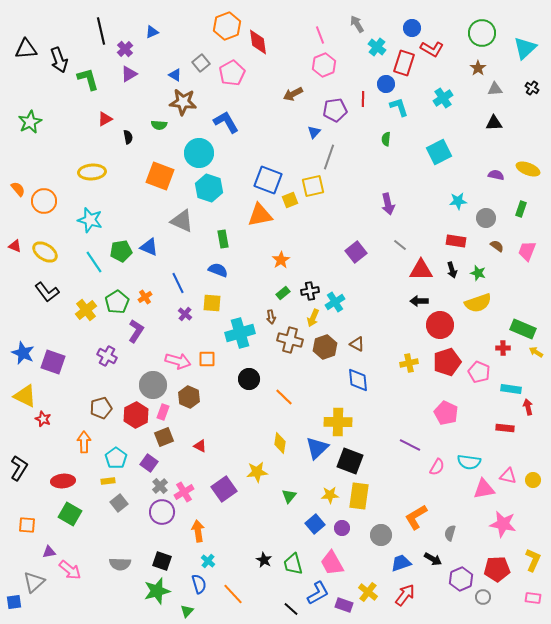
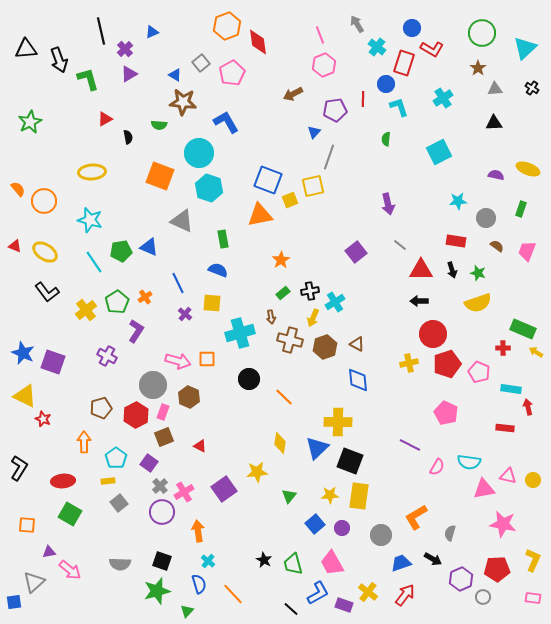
red circle at (440, 325): moved 7 px left, 9 px down
red pentagon at (447, 362): moved 2 px down
